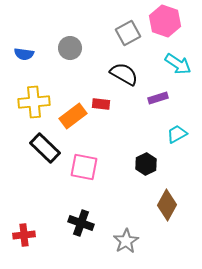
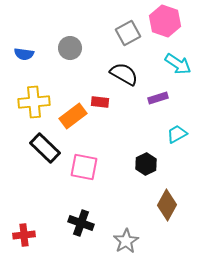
red rectangle: moved 1 px left, 2 px up
